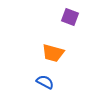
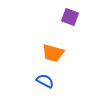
blue semicircle: moved 1 px up
